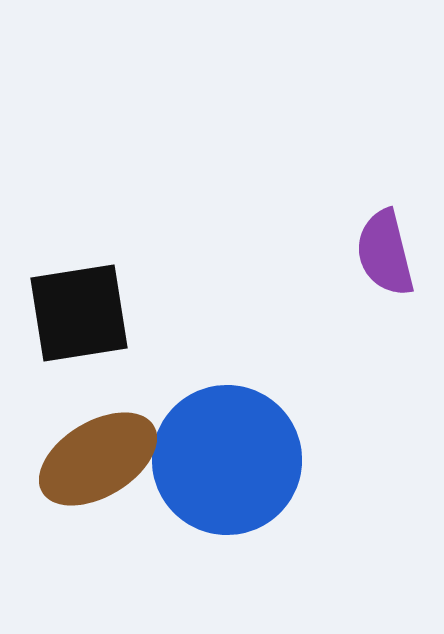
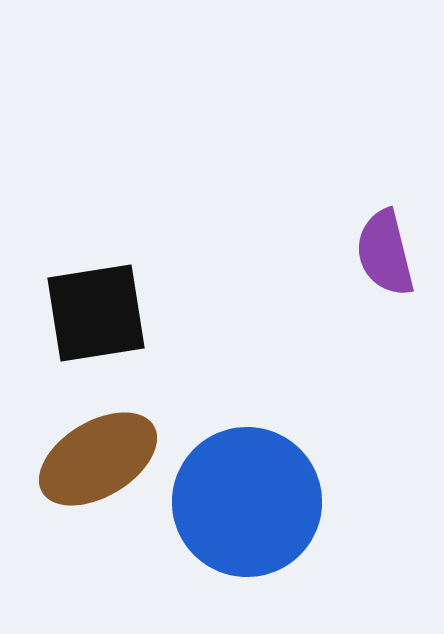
black square: moved 17 px right
blue circle: moved 20 px right, 42 px down
